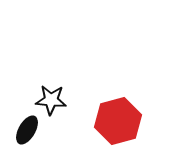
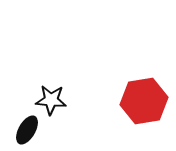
red hexagon: moved 26 px right, 20 px up; rotated 6 degrees clockwise
